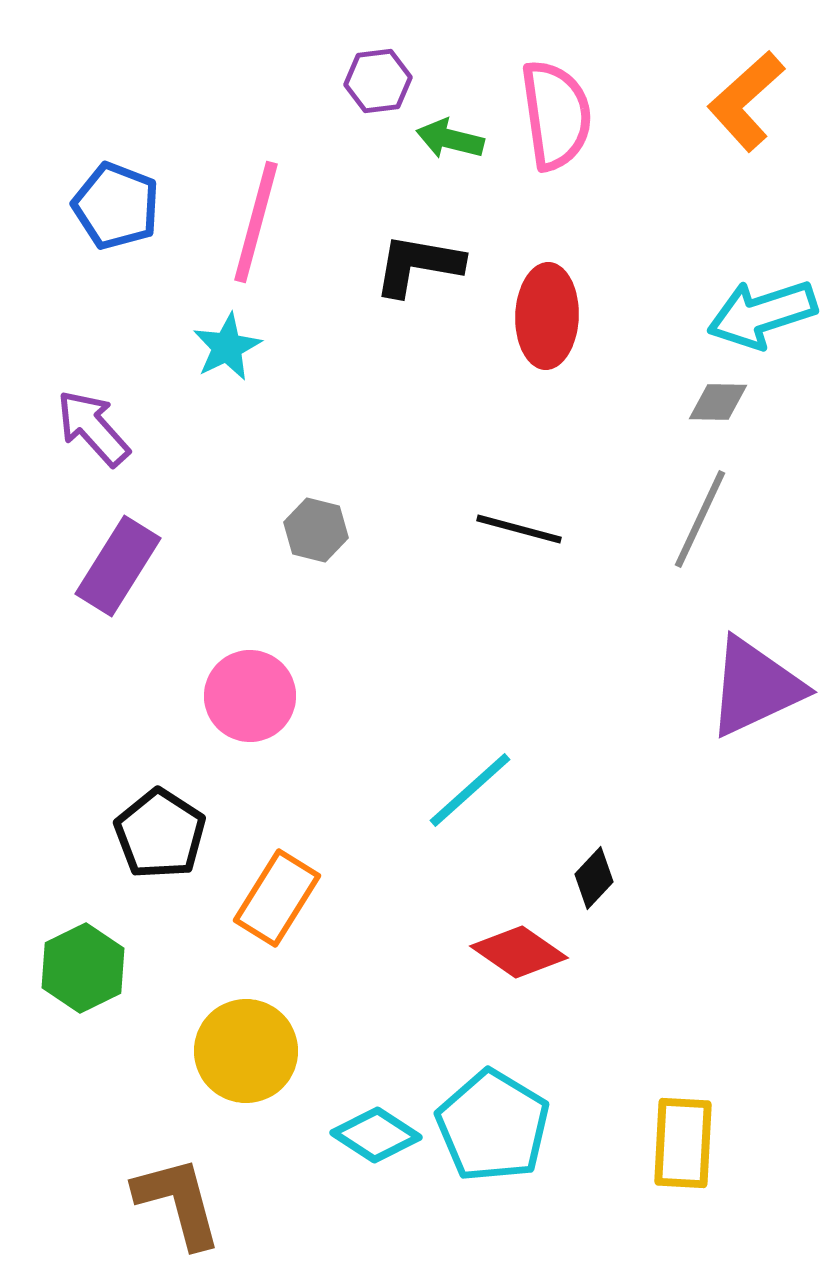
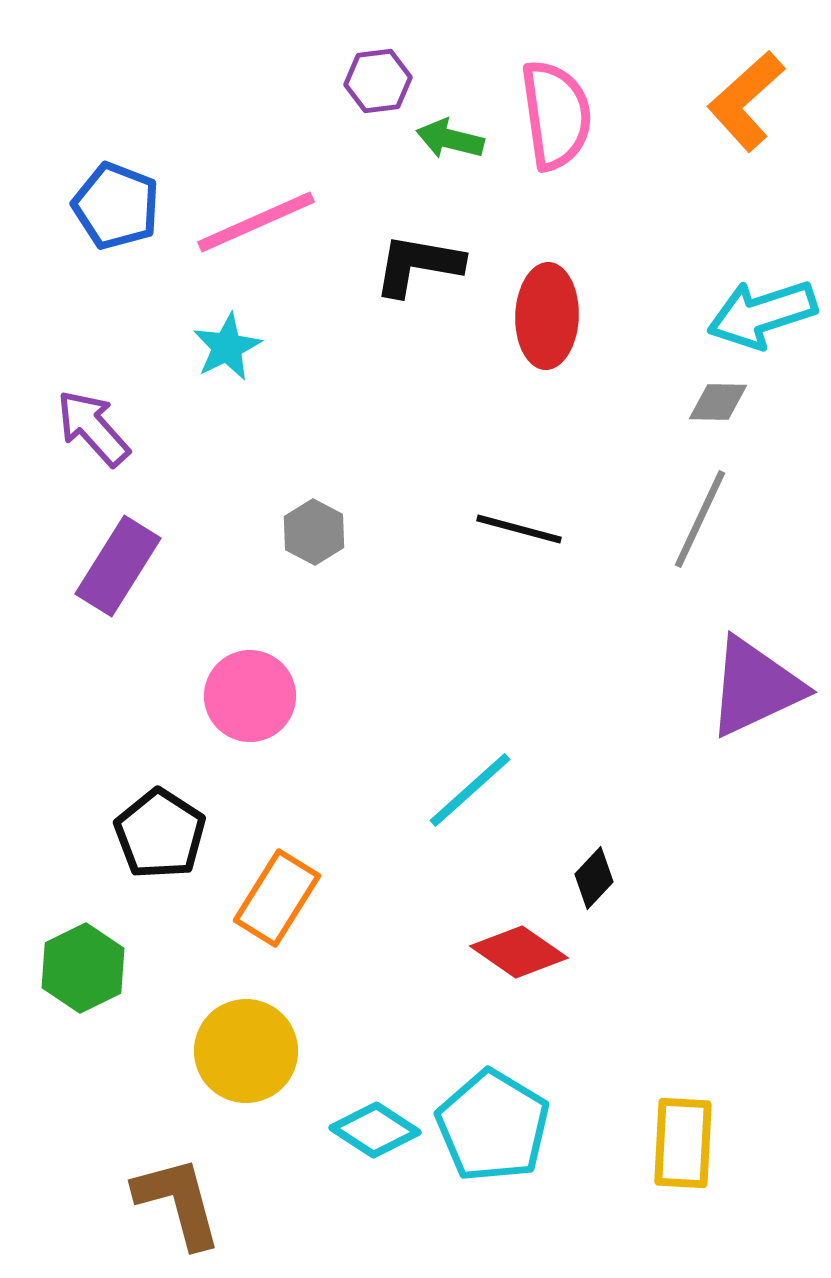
pink line: rotated 51 degrees clockwise
gray hexagon: moved 2 px left, 2 px down; rotated 14 degrees clockwise
cyan diamond: moved 1 px left, 5 px up
